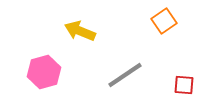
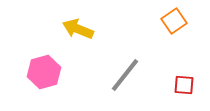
orange square: moved 10 px right
yellow arrow: moved 2 px left, 2 px up
gray line: rotated 18 degrees counterclockwise
